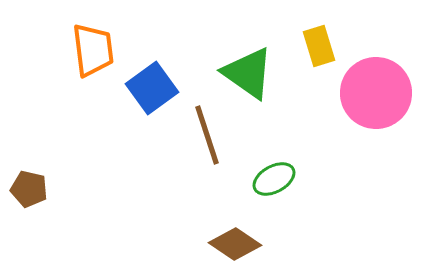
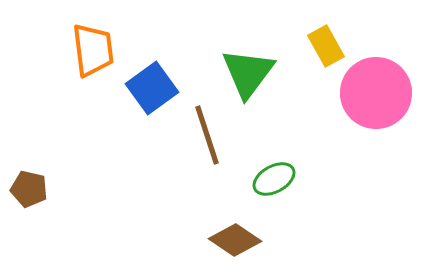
yellow rectangle: moved 7 px right; rotated 12 degrees counterclockwise
green triangle: rotated 32 degrees clockwise
brown diamond: moved 4 px up
